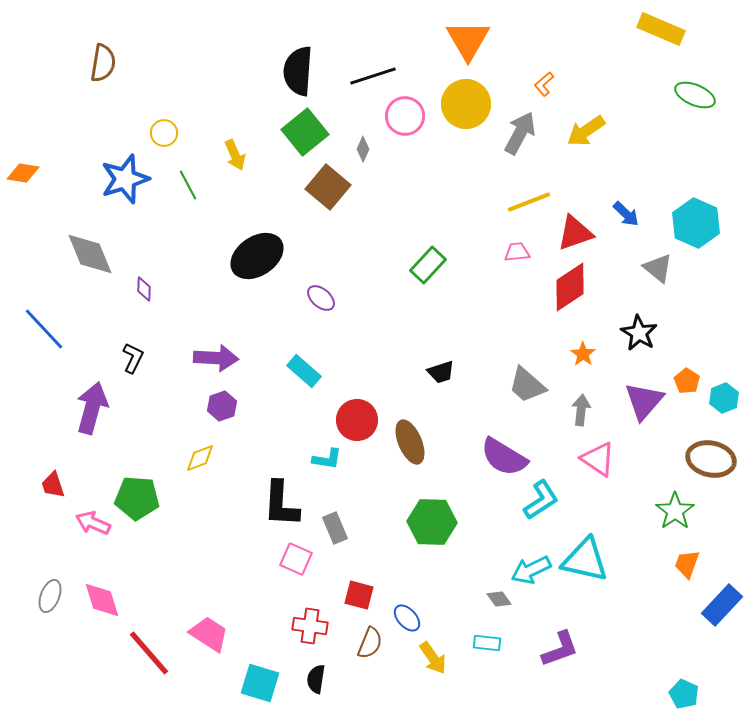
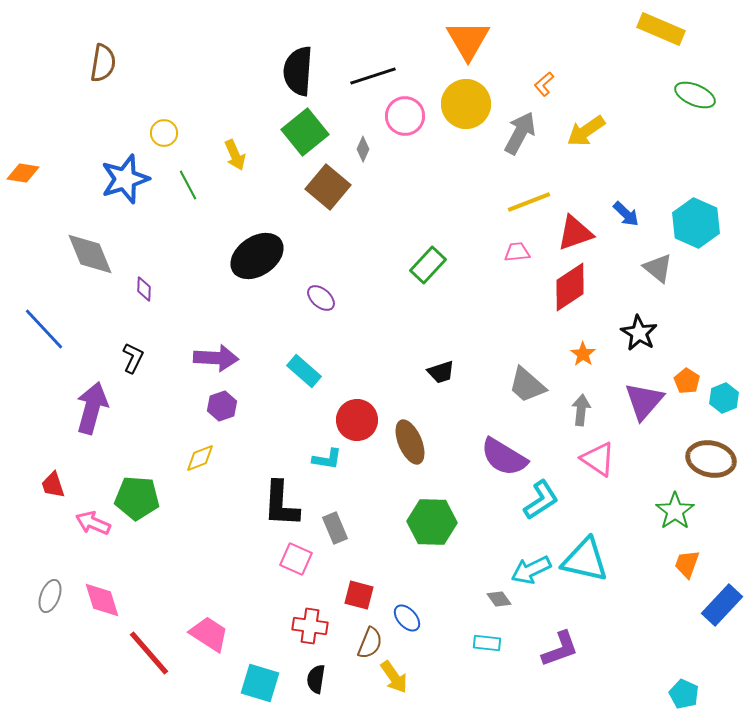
yellow arrow at (433, 658): moved 39 px left, 19 px down
